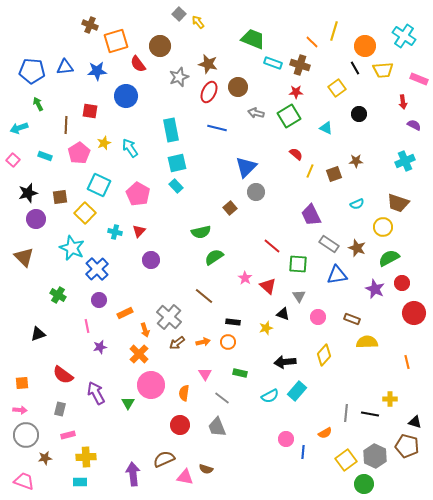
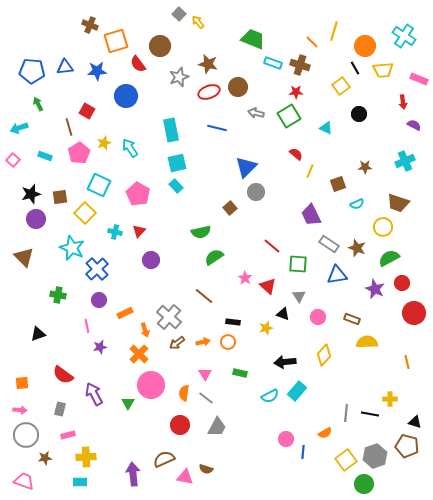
yellow square at (337, 88): moved 4 px right, 2 px up
red ellipse at (209, 92): rotated 45 degrees clockwise
red square at (90, 111): moved 3 px left; rotated 21 degrees clockwise
brown line at (66, 125): moved 3 px right, 2 px down; rotated 18 degrees counterclockwise
brown star at (356, 161): moved 9 px right, 6 px down
brown square at (334, 174): moved 4 px right, 10 px down
black star at (28, 193): moved 3 px right, 1 px down
green cross at (58, 295): rotated 21 degrees counterclockwise
purple arrow at (96, 393): moved 2 px left, 1 px down
gray line at (222, 398): moved 16 px left
gray trapezoid at (217, 427): rotated 130 degrees counterclockwise
gray hexagon at (375, 456): rotated 15 degrees clockwise
